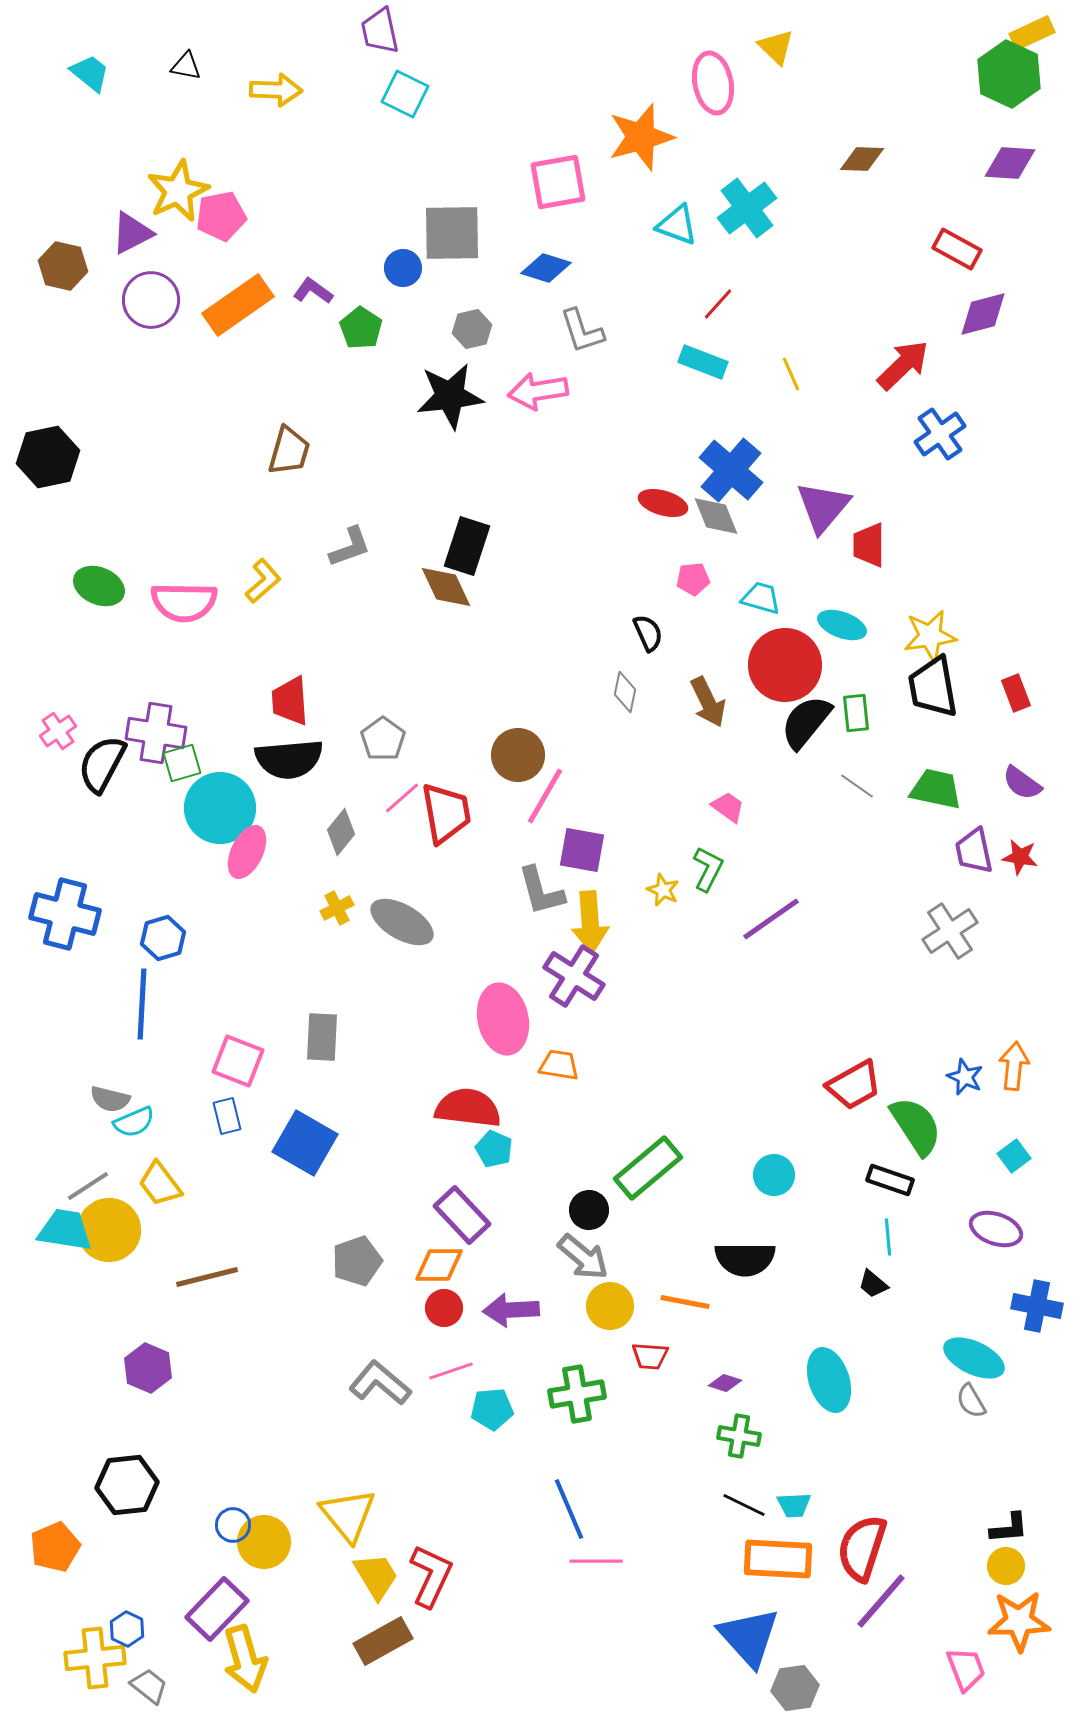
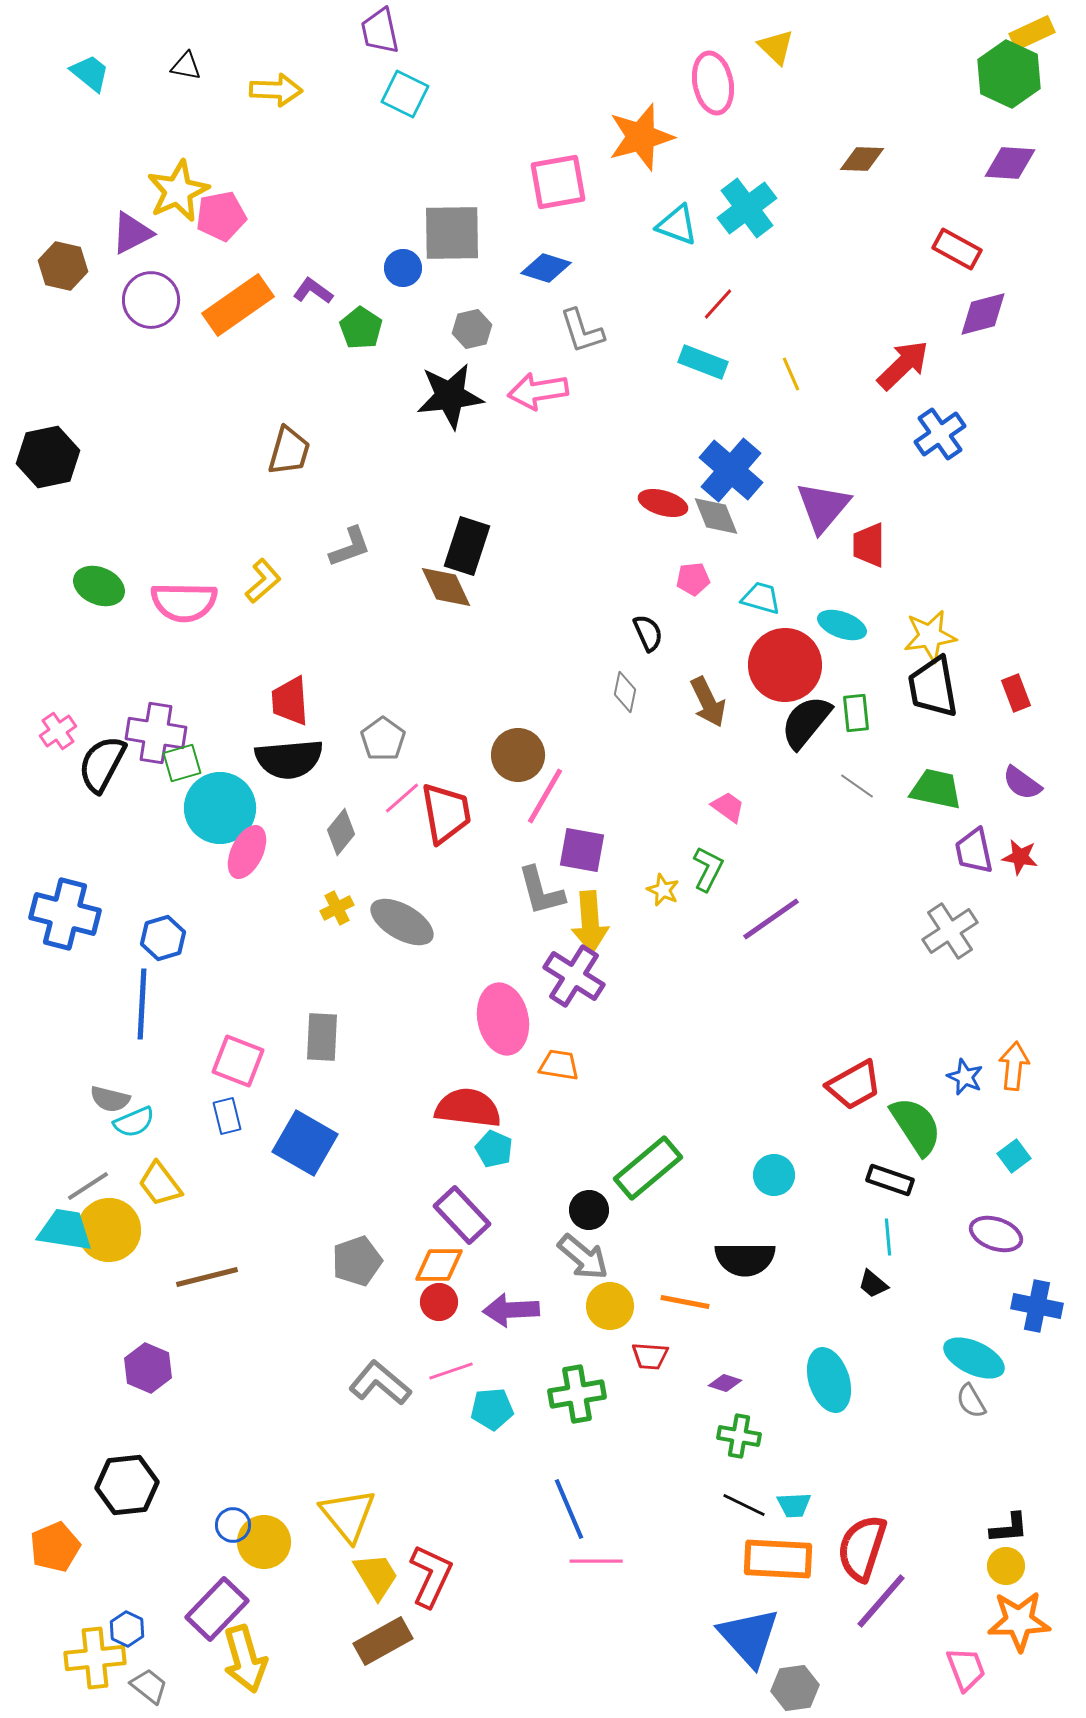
purple ellipse at (996, 1229): moved 5 px down
red circle at (444, 1308): moved 5 px left, 6 px up
